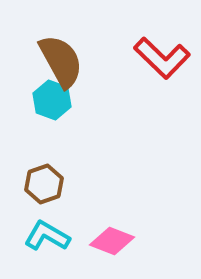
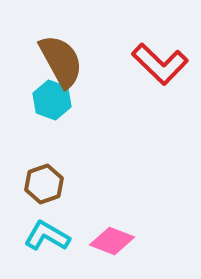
red L-shape: moved 2 px left, 6 px down
